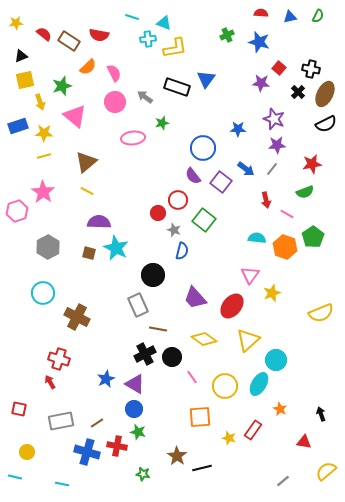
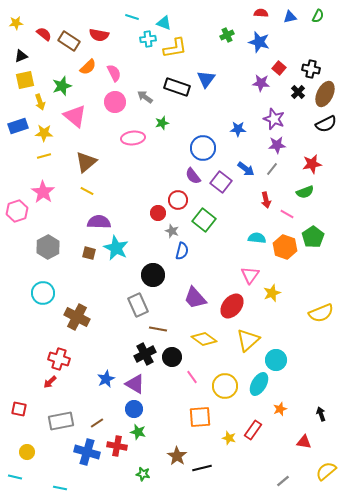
gray star at (174, 230): moved 2 px left, 1 px down
red arrow at (50, 382): rotated 104 degrees counterclockwise
orange star at (280, 409): rotated 24 degrees clockwise
cyan line at (62, 484): moved 2 px left, 4 px down
